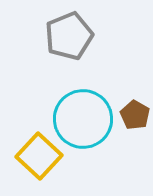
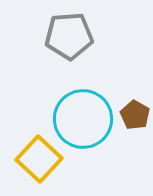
gray pentagon: rotated 18 degrees clockwise
yellow square: moved 3 px down
